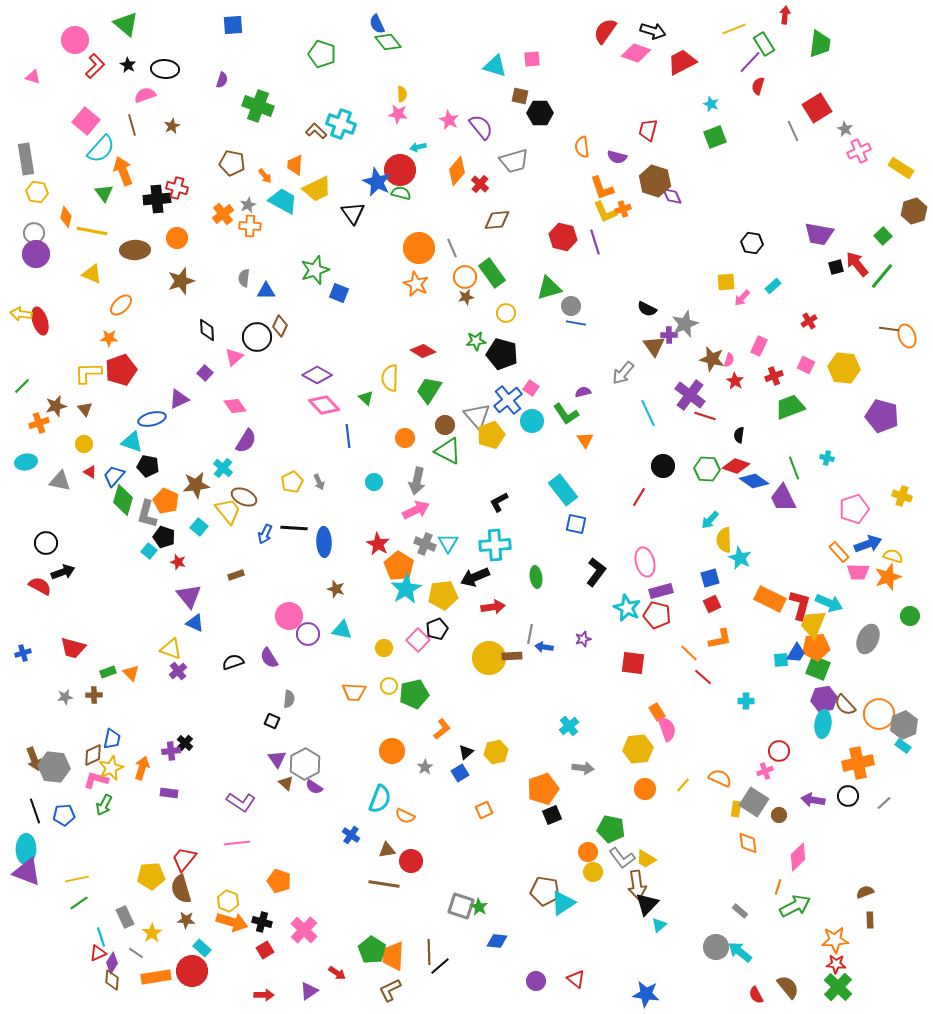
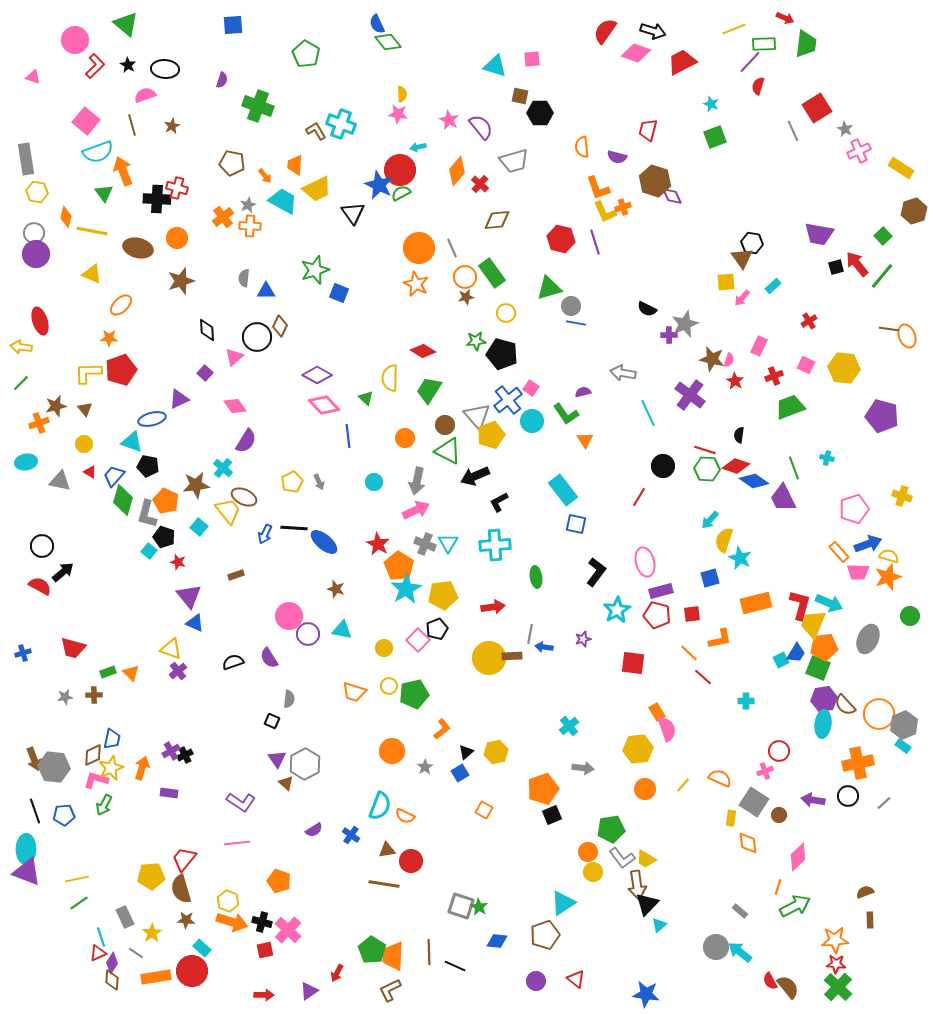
red arrow at (785, 15): moved 3 px down; rotated 108 degrees clockwise
green rectangle at (764, 44): rotated 60 degrees counterclockwise
green trapezoid at (820, 44): moved 14 px left
green pentagon at (322, 54): moved 16 px left; rotated 12 degrees clockwise
brown L-shape at (316, 131): rotated 15 degrees clockwise
cyan semicircle at (101, 149): moved 3 px left, 3 px down; rotated 28 degrees clockwise
blue star at (377, 182): moved 2 px right, 3 px down
orange L-shape at (602, 188): moved 4 px left
green semicircle at (401, 193): rotated 42 degrees counterclockwise
black cross at (157, 199): rotated 8 degrees clockwise
orange cross at (623, 209): moved 2 px up
orange cross at (223, 214): moved 3 px down
red hexagon at (563, 237): moved 2 px left, 2 px down
brown ellipse at (135, 250): moved 3 px right, 2 px up; rotated 16 degrees clockwise
yellow arrow at (21, 314): moved 33 px down
brown triangle at (654, 346): moved 88 px right, 88 px up
gray arrow at (623, 373): rotated 60 degrees clockwise
green line at (22, 386): moved 1 px left, 3 px up
red line at (705, 416): moved 34 px down
yellow semicircle at (724, 540): rotated 20 degrees clockwise
blue ellipse at (324, 542): rotated 48 degrees counterclockwise
black circle at (46, 543): moved 4 px left, 3 px down
yellow semicircle at (893, 556): moved 4 px left
black arrow at (63, 572): rotated 20 degrees counterclockwise
black arrow at (475, 577): moved 101 px up
orange rectangle at (770, 599): moved 14 px left, 4 px down; rotated 40 degrees counterclockwise
red square at (712, 604): moved 20 px left, 10 px down; rotated 18 degrees clockwise
cyan star at (627, 608): moved 10 px left, 2 px down; rotated 16 degrees clockwise
orange pentagon at (816, 647): moved 8 px right
cyan square at (781, 660): rotated 21 degrees counterclockwise
orange trapezoid at (354, 692): rotated 15 degrees clockwise
black cross at (185, 743): moved 12 px down; rotated 21 degrees clockwise
purple cross at (171, 751): rotated 24 degrees counterclockwise
purple semicircle at (314, 787): moved 43 px down; rotated 66 degrees counterclockwise
cyan semicircle at (380, 799): moved 7 px down
yellow rectangle at (736, 809): moved 5 px left, 9 px down
orange square at (484, 810): rotated 36 degrees counterclockwise
green pentagon at (611, 829): rotated 20 degrees counterclockwise
brown pentagon at (545, 891): moved 44 px down; rotated 28 degrees counterclockwise
pink cross at (304, 930): moved 16 px left
red square at (265, 950): rotated 18 degrees clockwise
black line at (440, 966): moved 15 px right; rotated 65 degrees clockwise
red arrow at (337, 973): rotated 84 degrees clockwise
red semicircle at (756, 995): moved 14 px right, 14 px up
